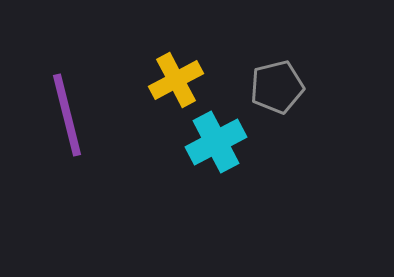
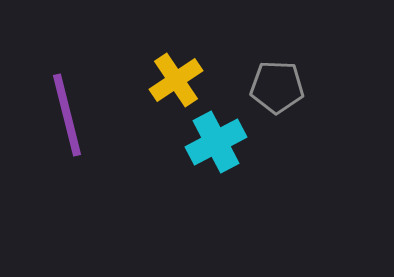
yellow cross: rotated 6 degrees counterclockwise
gray pentagon: rotated 16 degrees clockwise
